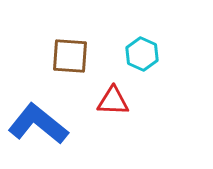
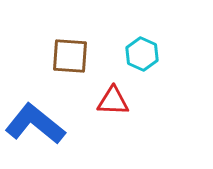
blue L-shape: moved 3 px left
